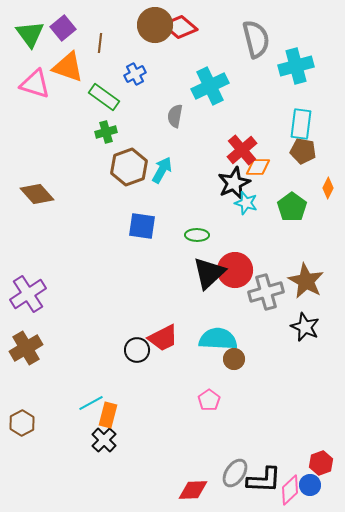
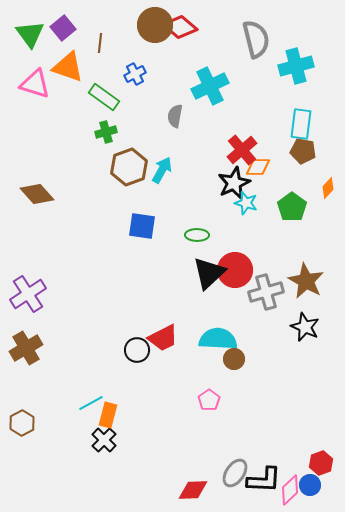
orange diamond at (328, 188): rotated 15 degrees clockwise
